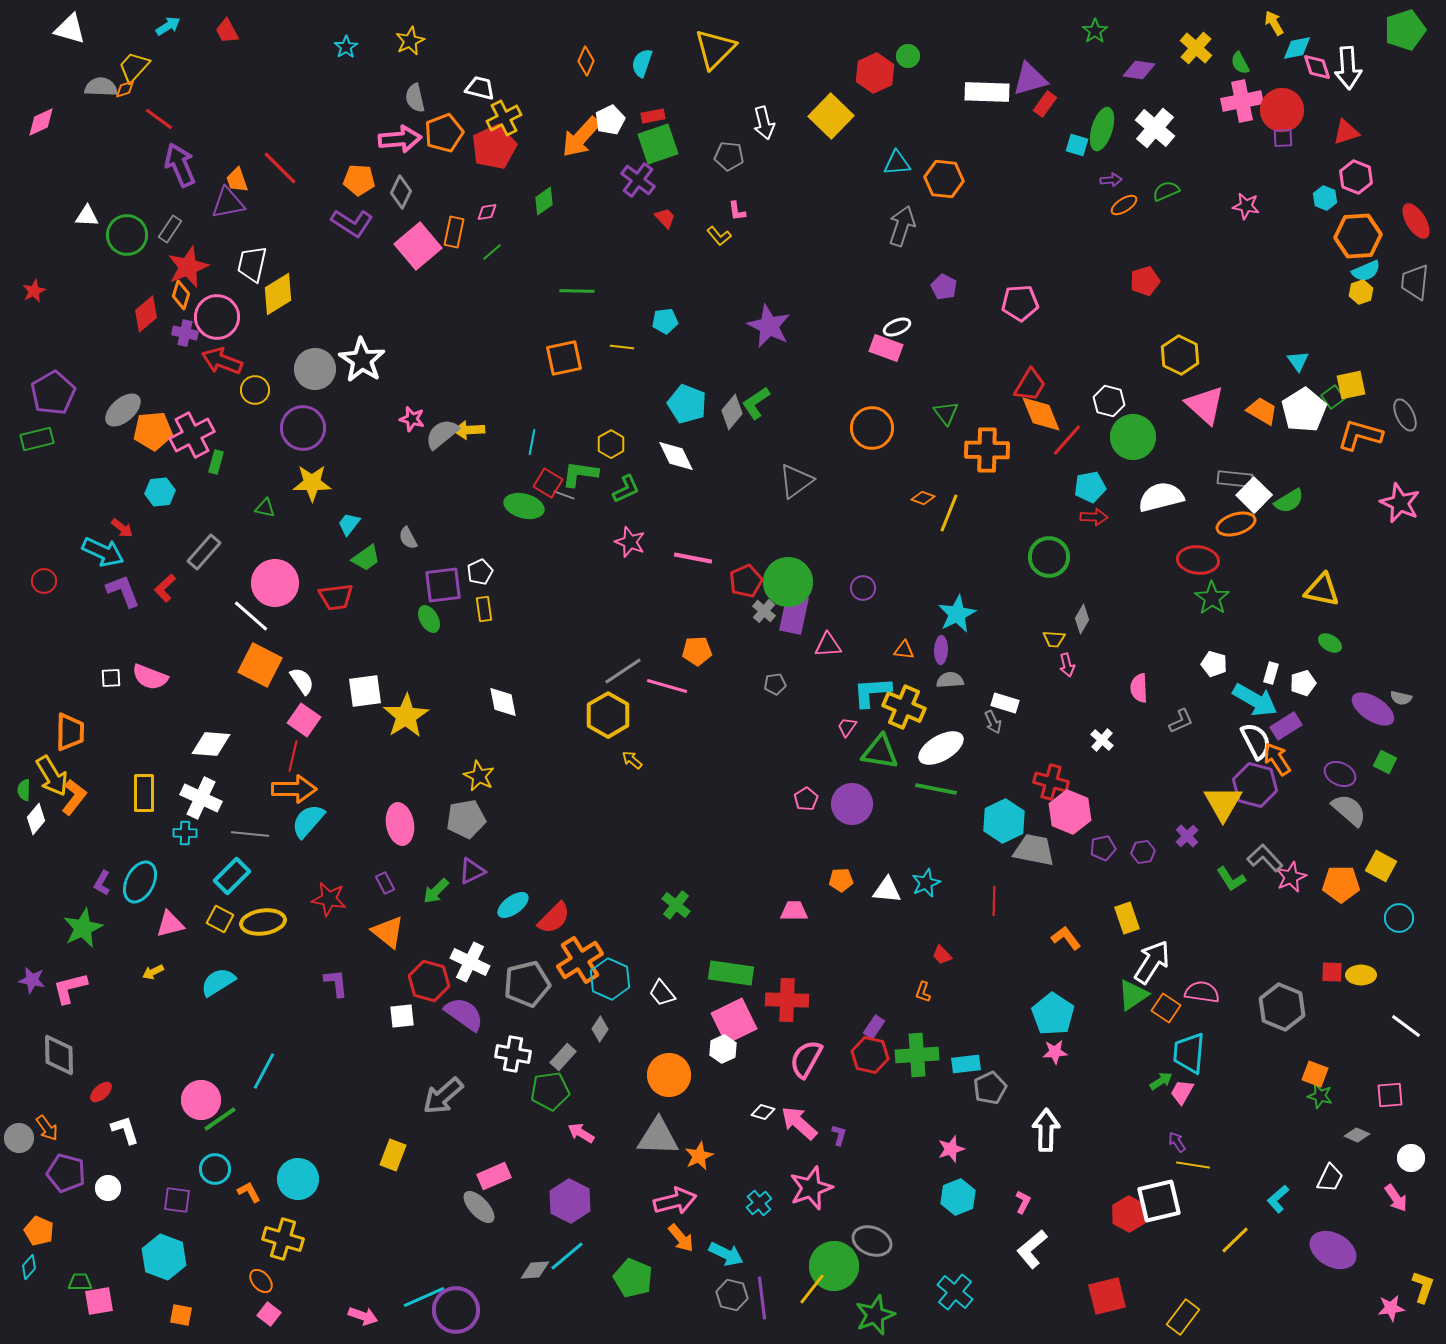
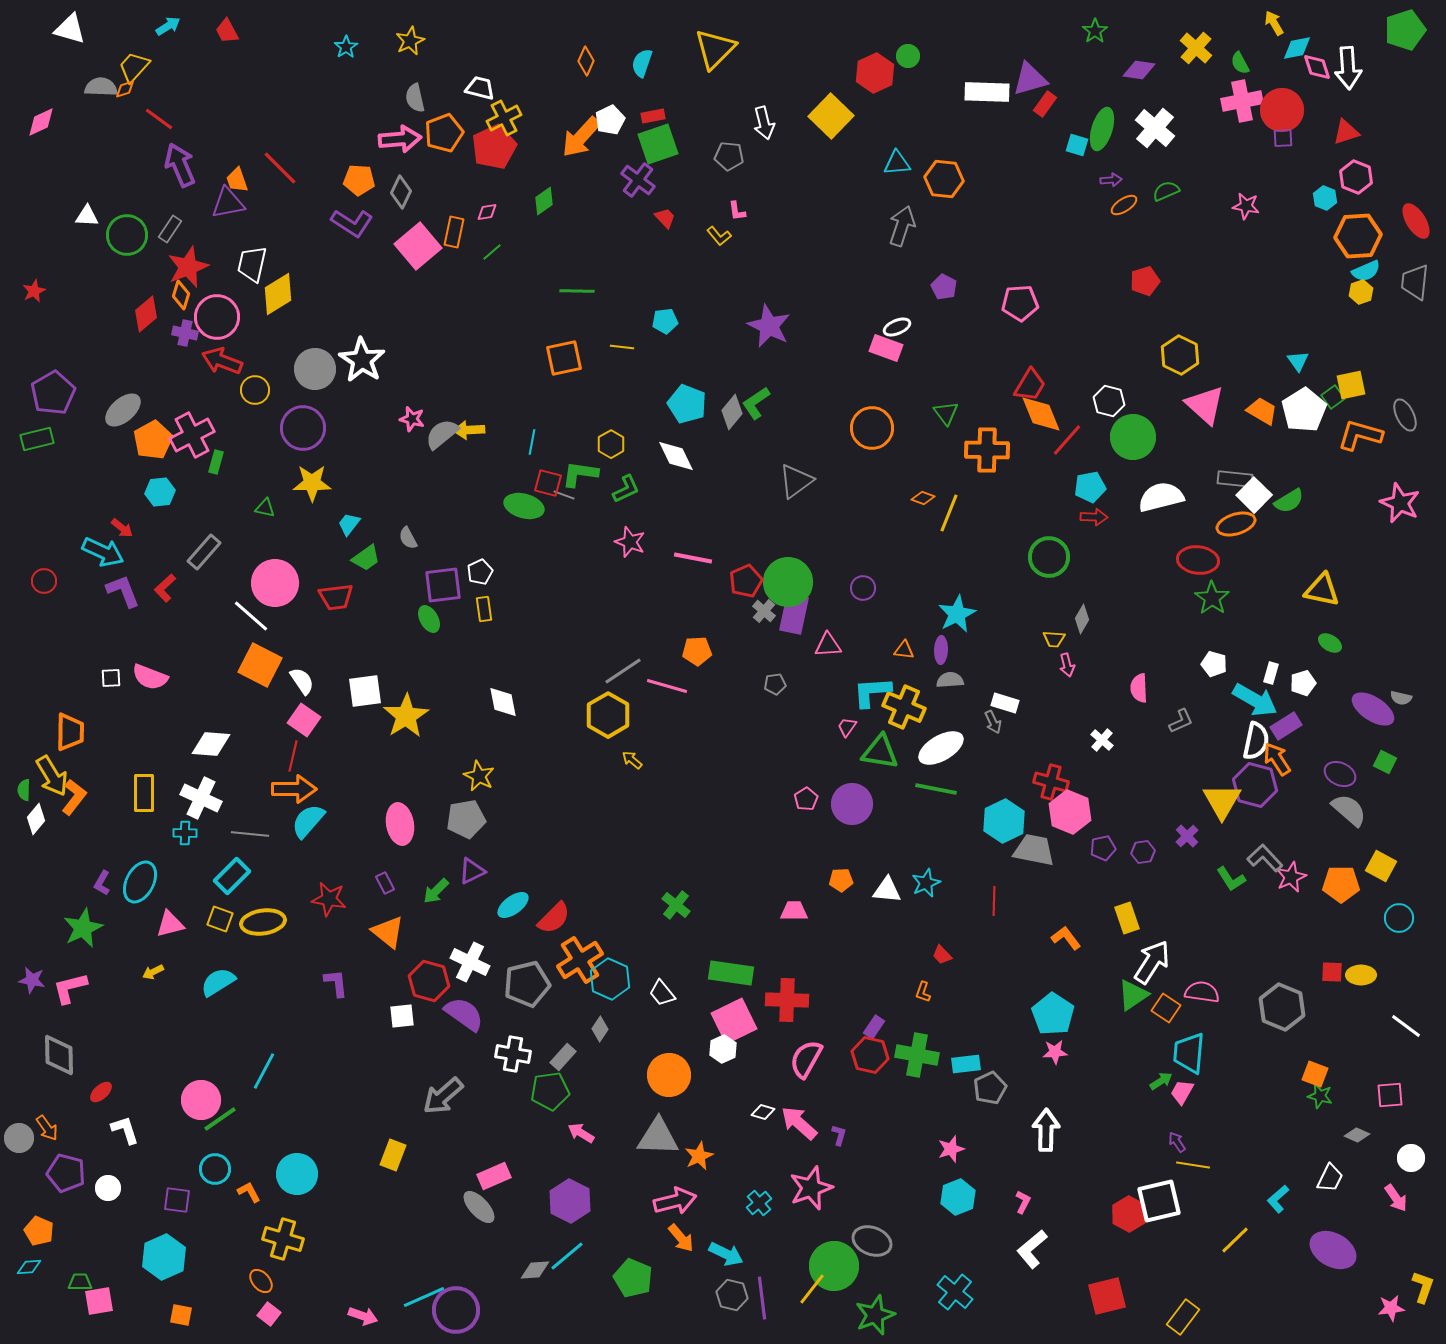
orange pentagon at (153, 431): moved 9 px down; rotated 24 degrees counterclockwise
red square at (548, 483): rotated 16 degrees counterclockwise
white semicircle at (1256, 741): rotated 39 degrees clockwise
yellow triangle at (1223, 803): moved 1 px left, 2 px up
yellow square at (220, 919): rotated 8 degrees counterclockwise
green cross at (917, 1055): rotated 15 degrees clockwise
cyan circle at (298, 1179): moved 1 px left, 5 px up
cyan hexagon at (164, 1257): rotated 15 degrees clockwise
cyan diamond at (29, 1267): rotated 45 degrees clockwise
